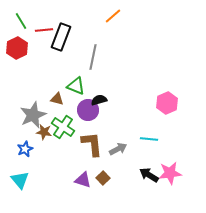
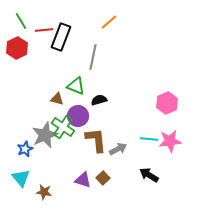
orange line: moved 4 px left, 6 px down
purple circle: moved 10 px left, 6 px down
gray star: moved 12 px right, 20 px down
brown star: moved 60 px down
brown L-shape: moved 4 px right, 4 px up
pink star: moved 32 px up
cyan triangle: moved 1 px right, 2 px up
